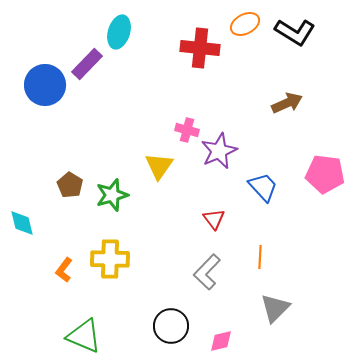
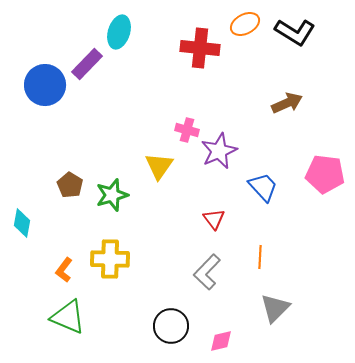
cyan diamond: rotated 24 degrees clockwise
green triangle: moved 16 px left, 19 px up
